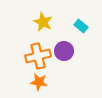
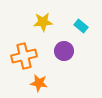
yellow star: rotated 30 degrees counterclockwise
orange cross: moved 14 px left
orange star: moved 1 px down
